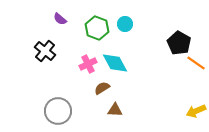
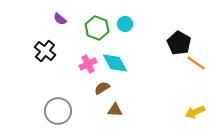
yellow arrow: moved 1 px left, 1 px down
